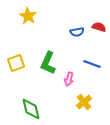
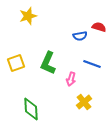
yellow star: rotated 24 degrees clockwise
blue semicircle: moved 3 px right, 4 px down
pink arrow: moved 2 px right
green diamond: rotated 10 degrees clockwise
